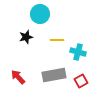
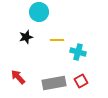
cyan circle: moved 1 px left, 2 px up
gray rectangle: moved 8 px down
